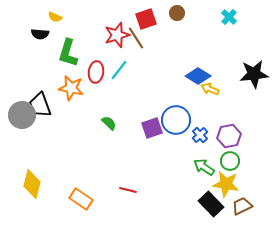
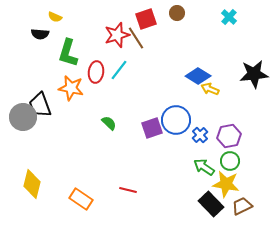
gray circle: moved 1 px right, 2 px down
